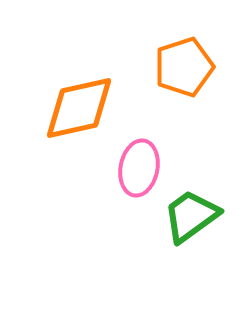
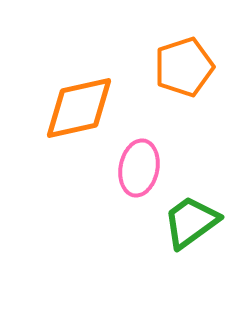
green trapezoid: moved 6 px down
